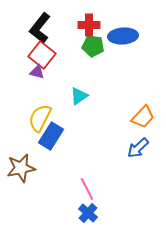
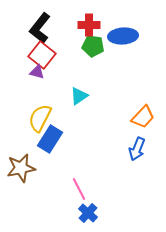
blue rectangle: moved 1 px left, 3 px down
blue arrow: moved 1 px left, 1 px down; rotated 25 degrees counterclockwise
pink line: moved 8 px left
